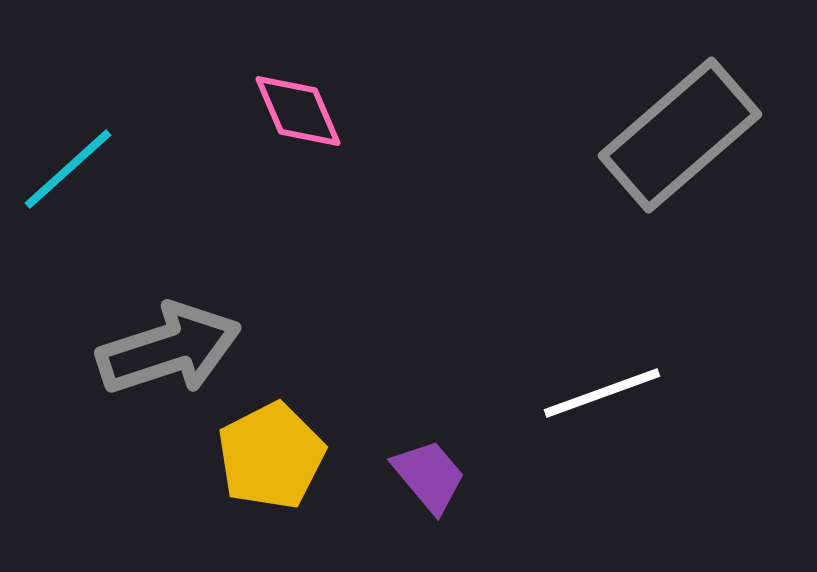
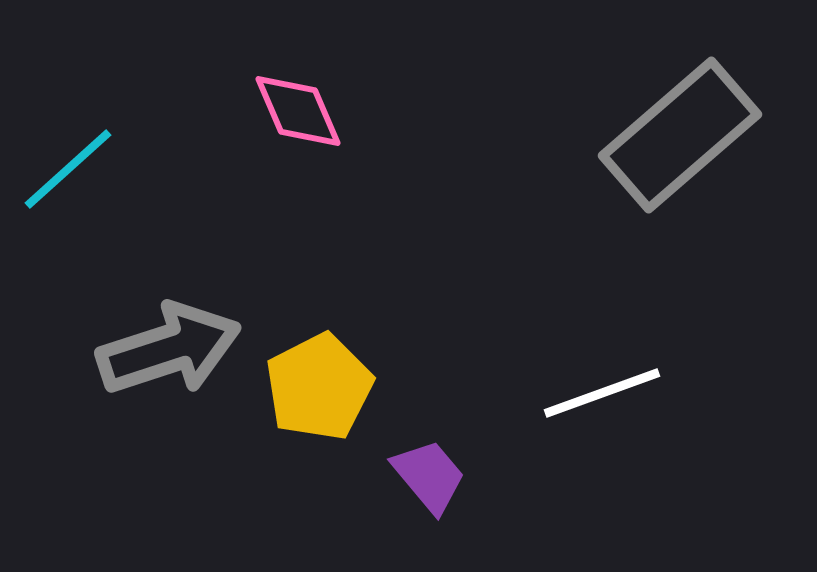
yellow pentagon: moved 48 px right, 69 px up
